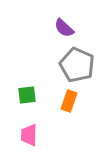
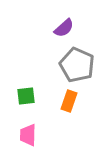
purple semicircle: rotated 85 degrees counterclockwise
green square: moved 1 px left, 1 px down
pink trapezoid: moved 1 px left
